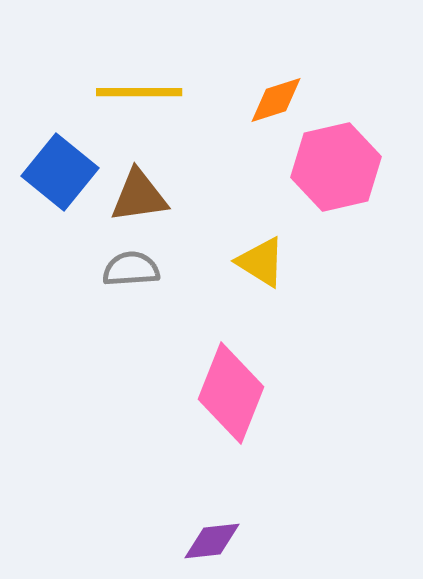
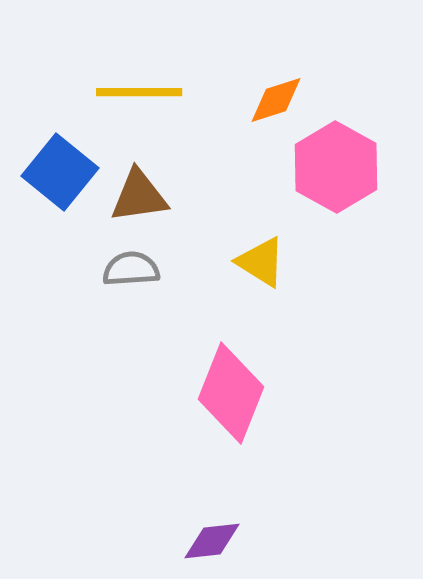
pink hexagon: rotated 18 degrees counterclockwise
